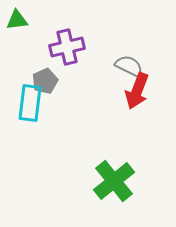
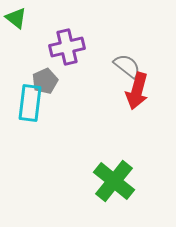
green triangle: moved 1 px left, 2 px up; rotated 45 degrees clockwise
gray semicircle: moved 2 px left; rotated 12 degrees clockwise
red arrow: rotated 6 degrees counterclockwise
green cross: rotated 12 degrees counterclockwise
